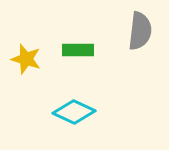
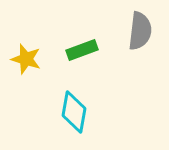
green rectangle: moved 4 px right; rotated 20 degrees counterclockwise
cyan diamond: rotated 75 degrees clockwise
